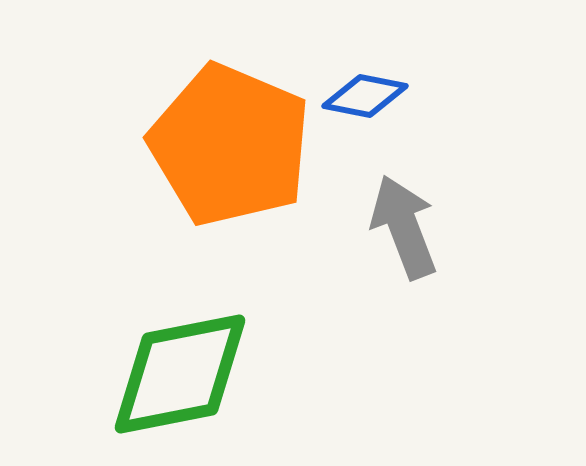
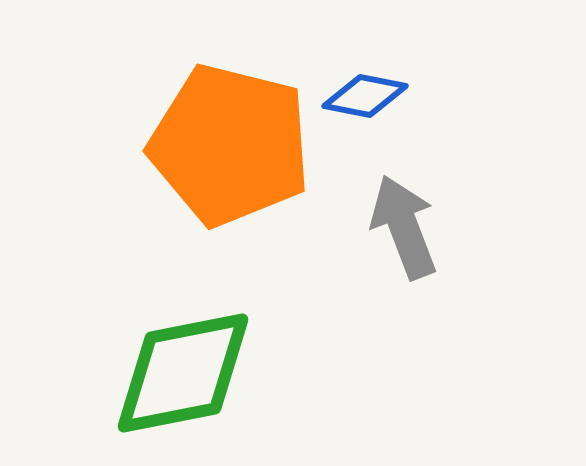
orange pentagon: rotated 9 degrees counterclockwise
green diamond: moved 3 px right, 1 px up
